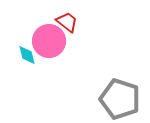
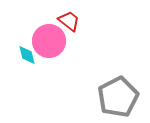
red trapezoid: moved 2 px right, 1 px up
gray pentagon: moved 2 px left, 2 px up; rotated 27 degrees clockwise
